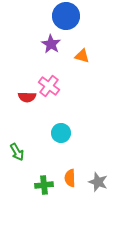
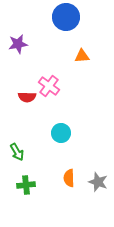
blue circle: moved 1 px down
purple star: moved 33 px left; rotated 30 degrees clockwise
orange triangle: rotated 21 degrees counterclockwise
orange semicircle: moved 1 px left
green cross: moved 18 px left
